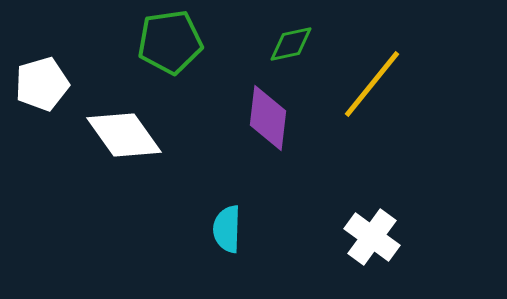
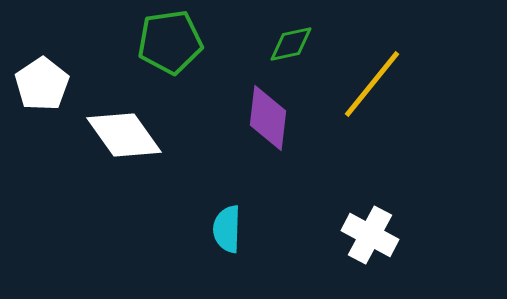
white pentagon: rotated 18 degrees counterclockwise
white cross: moved 2 px left, 2 px up; rotated 8 degrees counterclockwise
